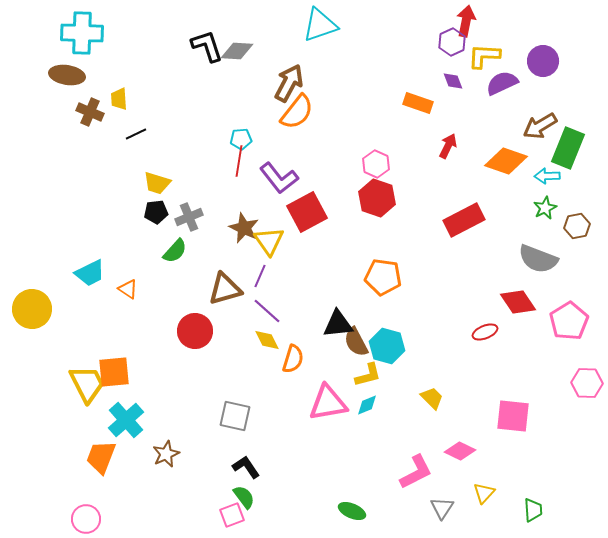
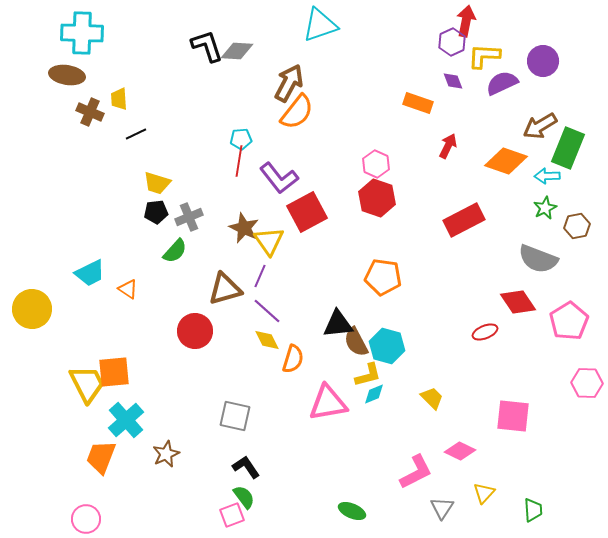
cyan diamond at (367, 405): moved 7 px right, 11 px up
